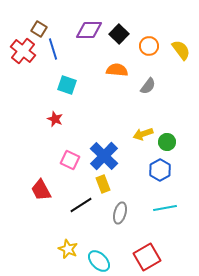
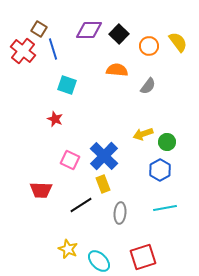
yellow semicircle: moved 3 px left, 8 px up
red trapezoid: rotated 60 degrees counterclockwise
gray ellipse: rotated 10 degrees counterclockwise
red square: moved 4 px left; rotated 12 degrees clockwise
